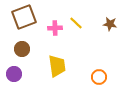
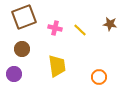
yellow line: moved 4 px right, 7 px down
pink cross: rotated 16 degrees clockwise
